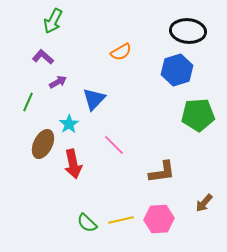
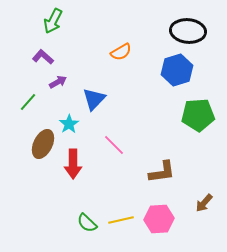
green line: rotated 18 degrees clockwise
red arrow: rotated 12 degrees clockwise
